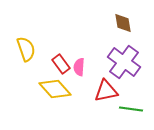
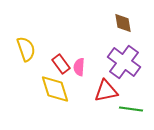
yellow diamond: rotated 24 degrees clockwise
